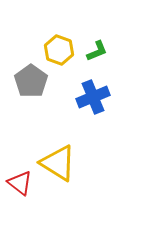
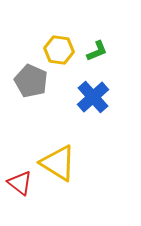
yellow hexagon: rotated 12 degrees counterclockwise
gray pentagon: rotated 12 degrees counterclockwise
blue cross: rotated 20 degrees counterclockwise
